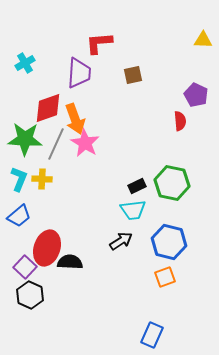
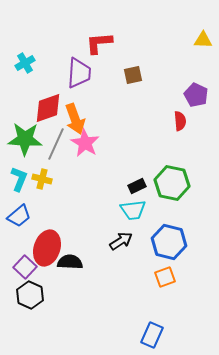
yellow cross: rotated 12 degrees clockwise
